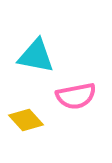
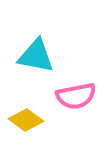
yellow diamond: rotated 12 degrees counterclockwise
